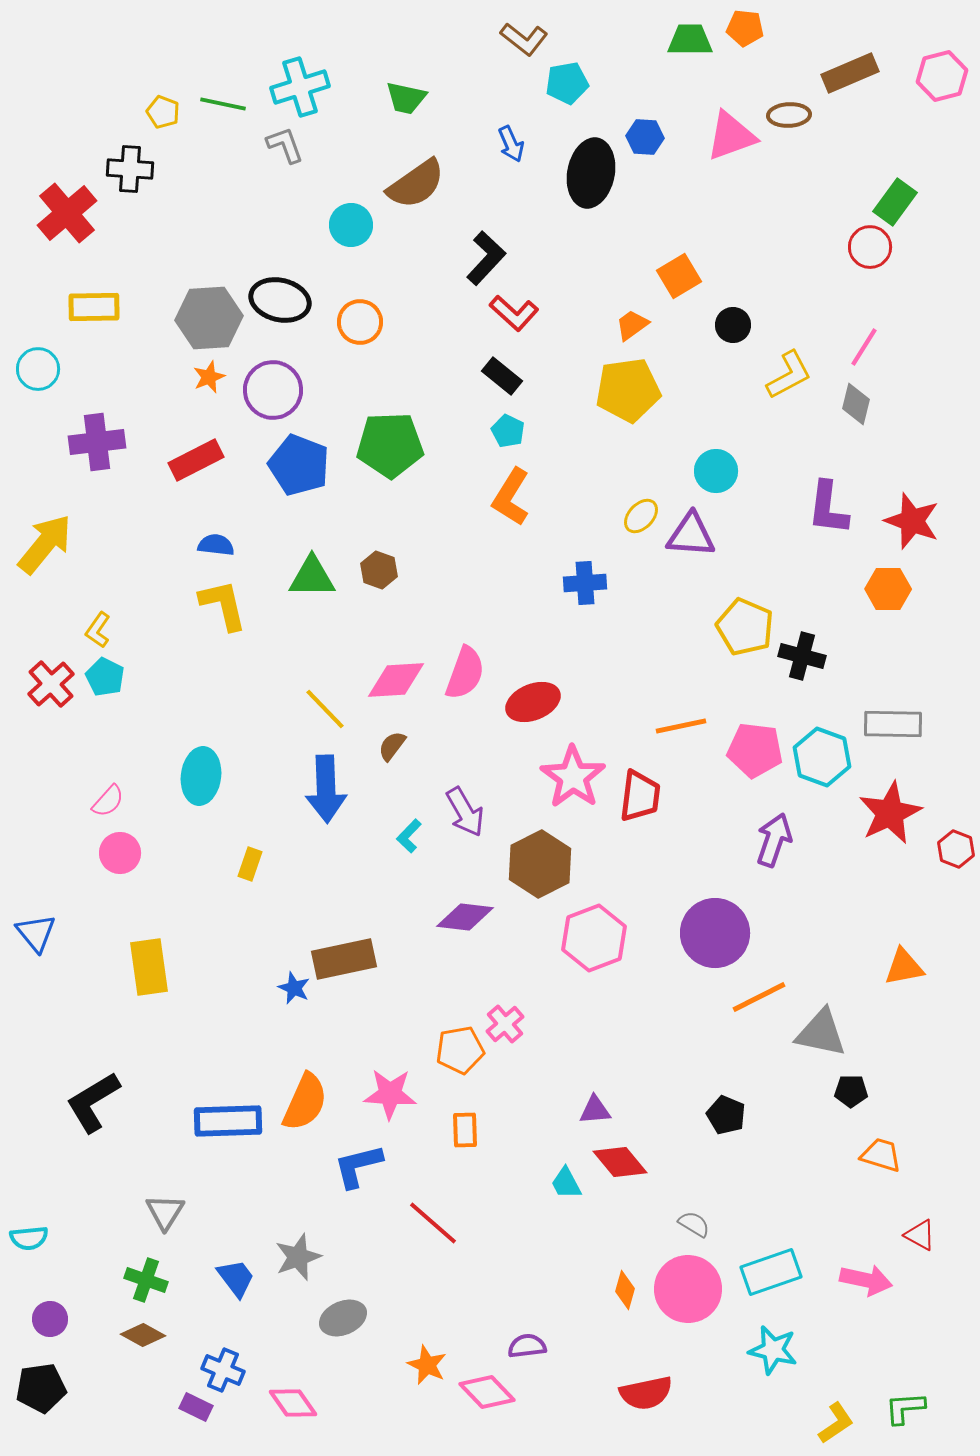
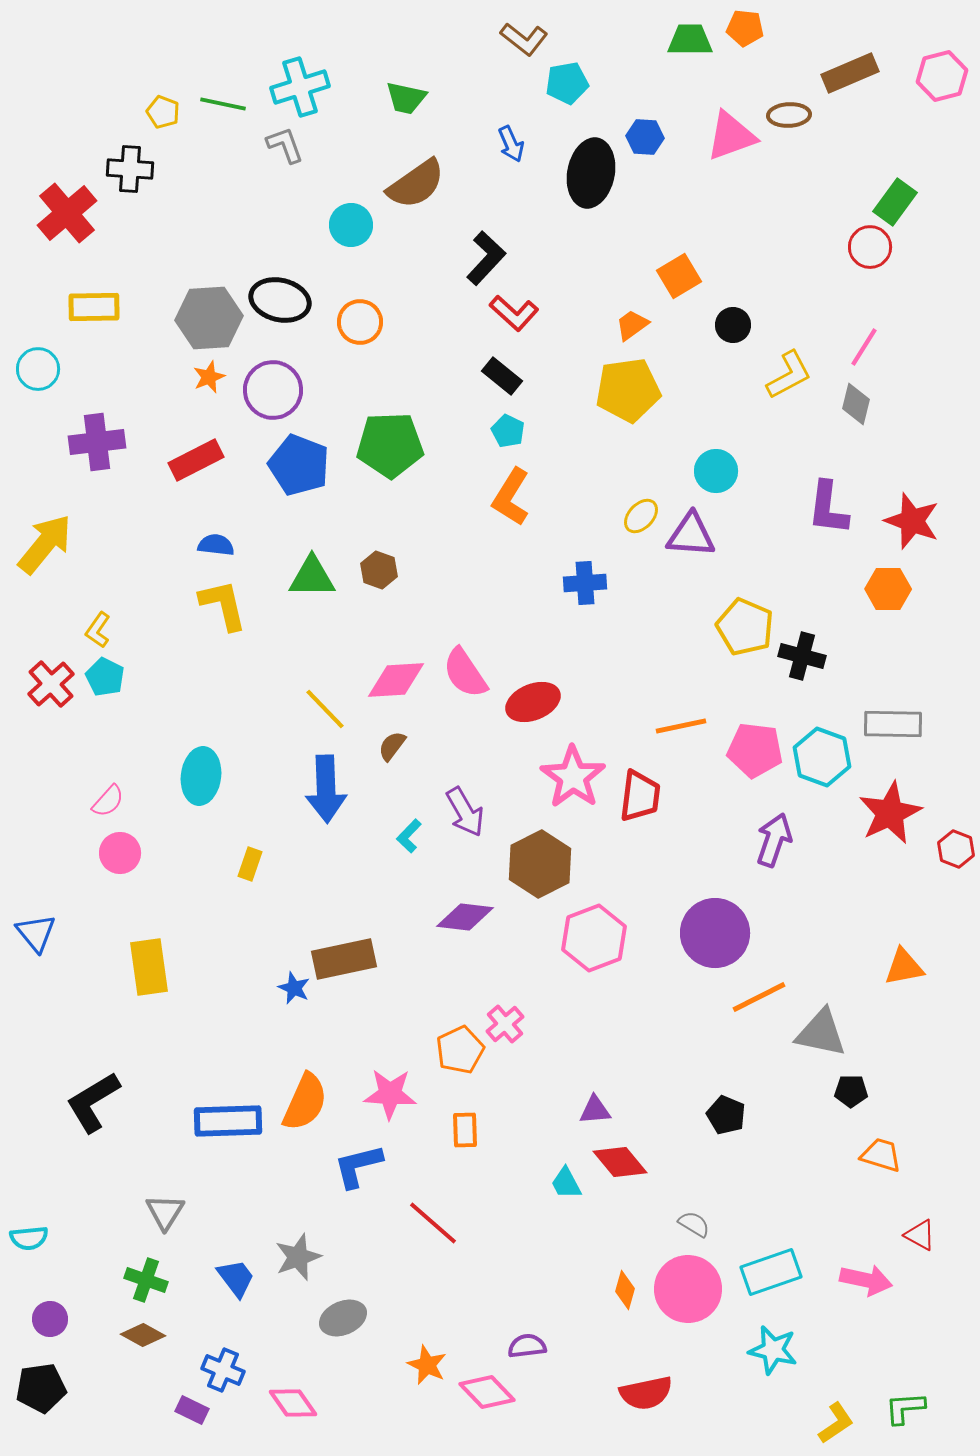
pink semicircle at (465, 673): rotated 126 degrees clockwise
orange pentagon at (460, 1050): rotated 15 degrees counterclockwise
purple rectangle at (196, 1407): moved 4 px left, 3 px down
